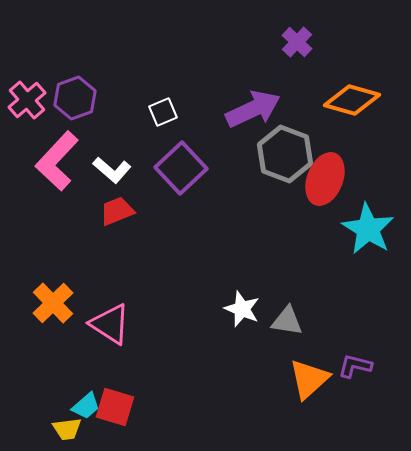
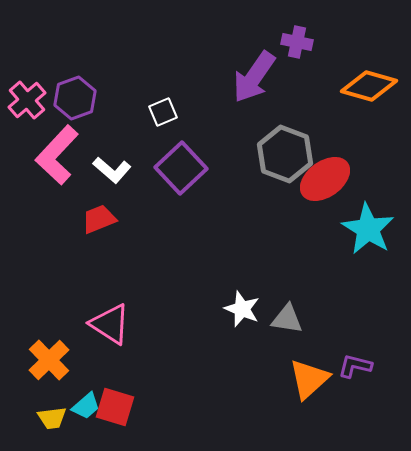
purple cross: rotated 32 degrees counterclockwise
orange diamond: moved 17 px right, 14 px up
purple arrow: moved 1 px right, 32 px up; rotated 150 degrees clockwise
pink L-shape: moved 6 px up
red ellipse: rotated 33 degrees clockwise
red trapezoid: moved 18 px left, 8 px down
orange cross: moved 4 px left, 57 px down
gray triangle: moved 2 px up
yellow trapezoid: moved 15 px left, 11 px up
